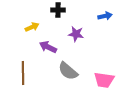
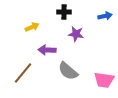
black cross: moved 6 px right, 2 px down
purple arrow: moved 1 px left, 3 px down; rotated 24 degrees counterclockwise
brown line: rotated 40 degrees clockwise
